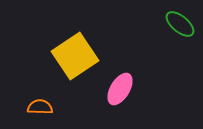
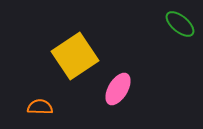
pink ellipse: moved 2 px left
